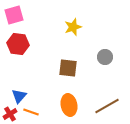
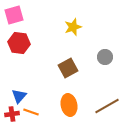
red hexagon: moved 1 px right, 1 px up
brown square: rotated 36 degrees counterclockwise
red cross: moved 2 px right; rotated 24 degrees clockwise
